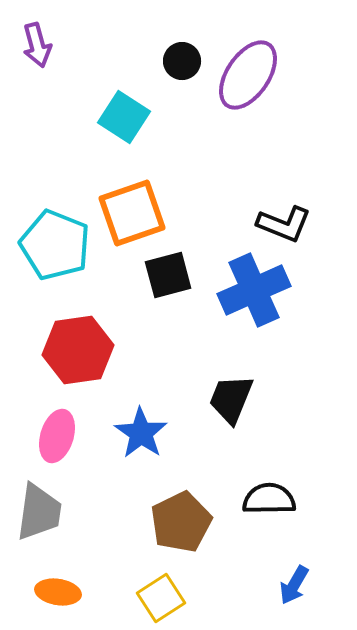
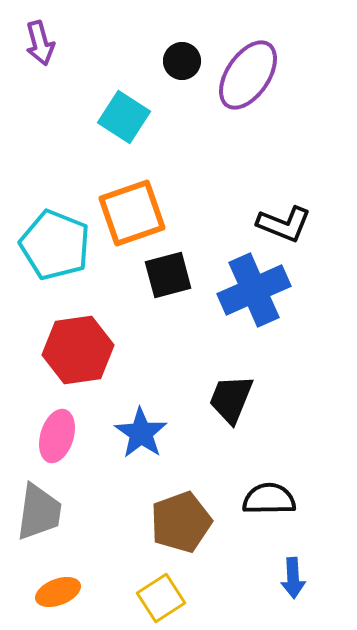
purple arrow: moved 3 px right, 2 px up
brown pentagon: rotated 6 degrees clockwise
blue arrow: moved 1 px left, 7 px up; rotated 33 degrees counterclockwise
orange ellipse: rotated 30 degrees counterclockwise
